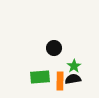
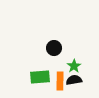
black semicircle: moved 1 px right, 1 px down
